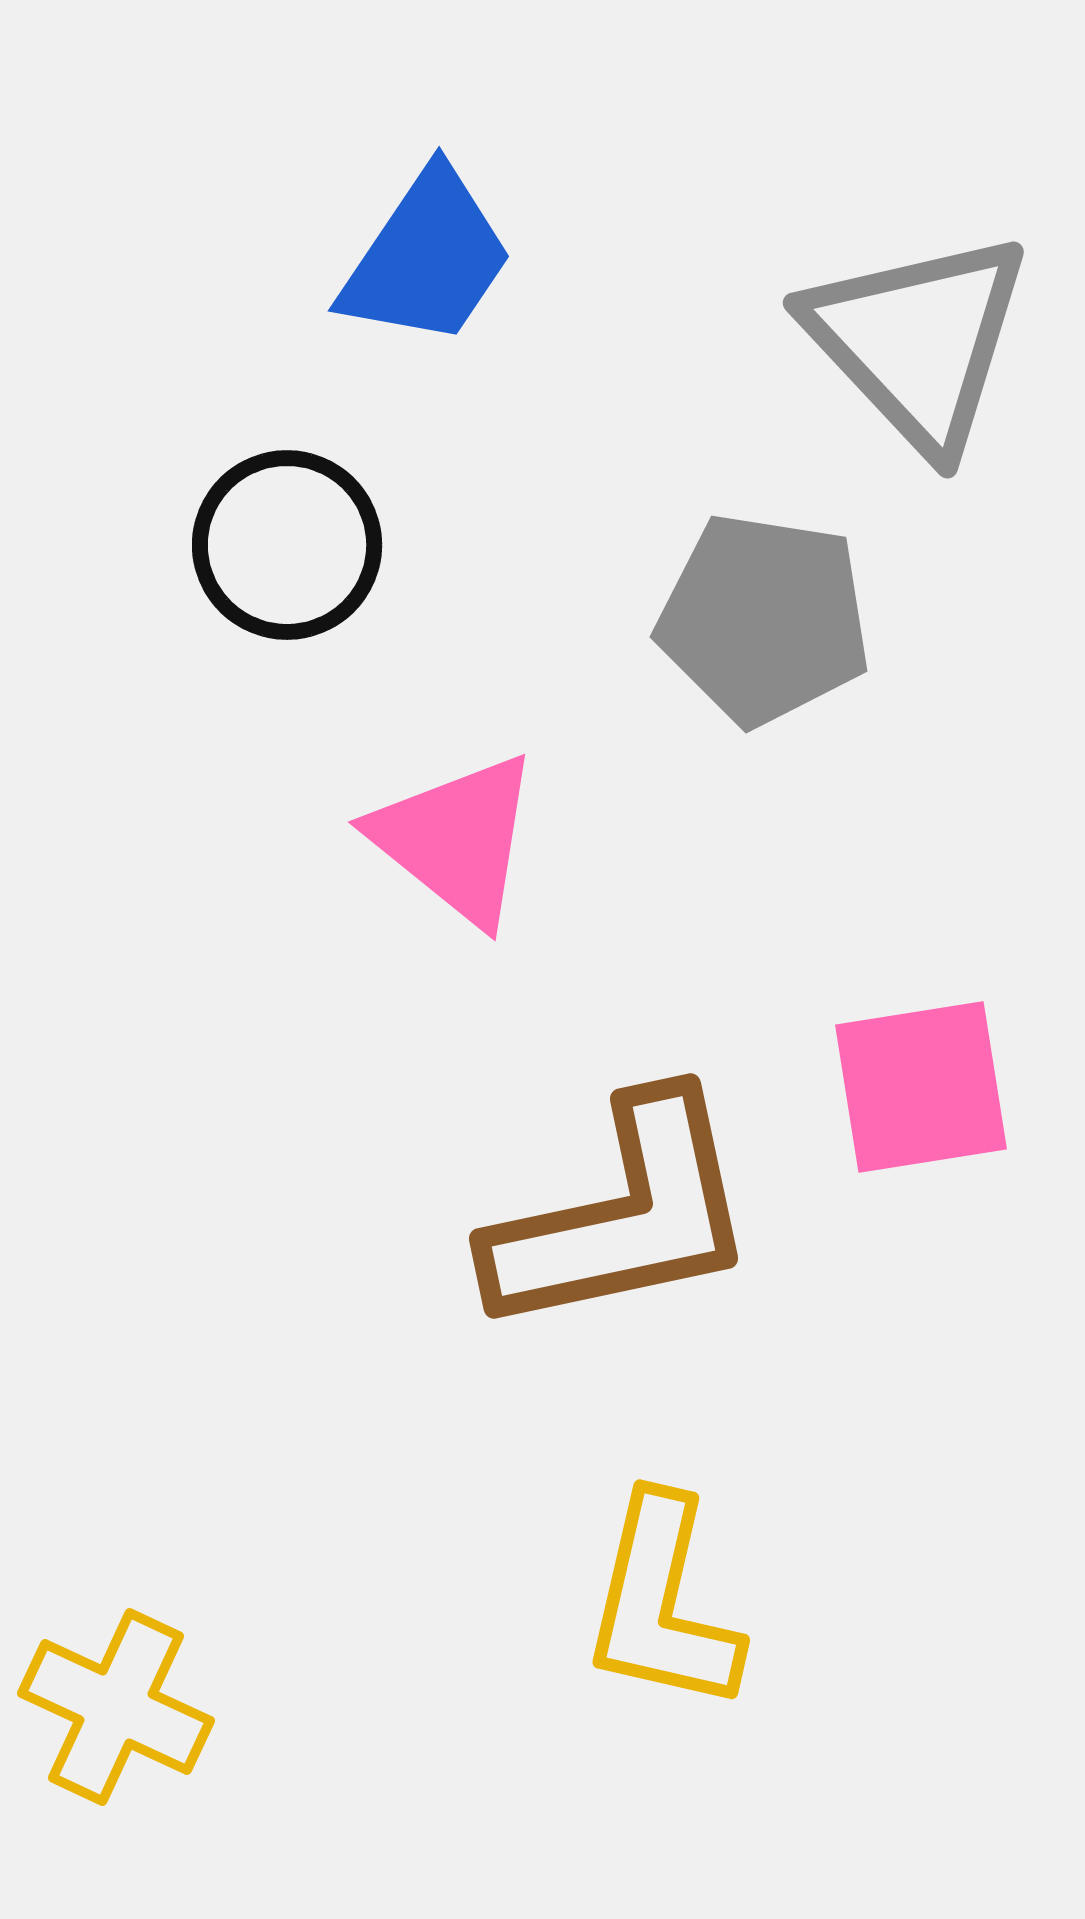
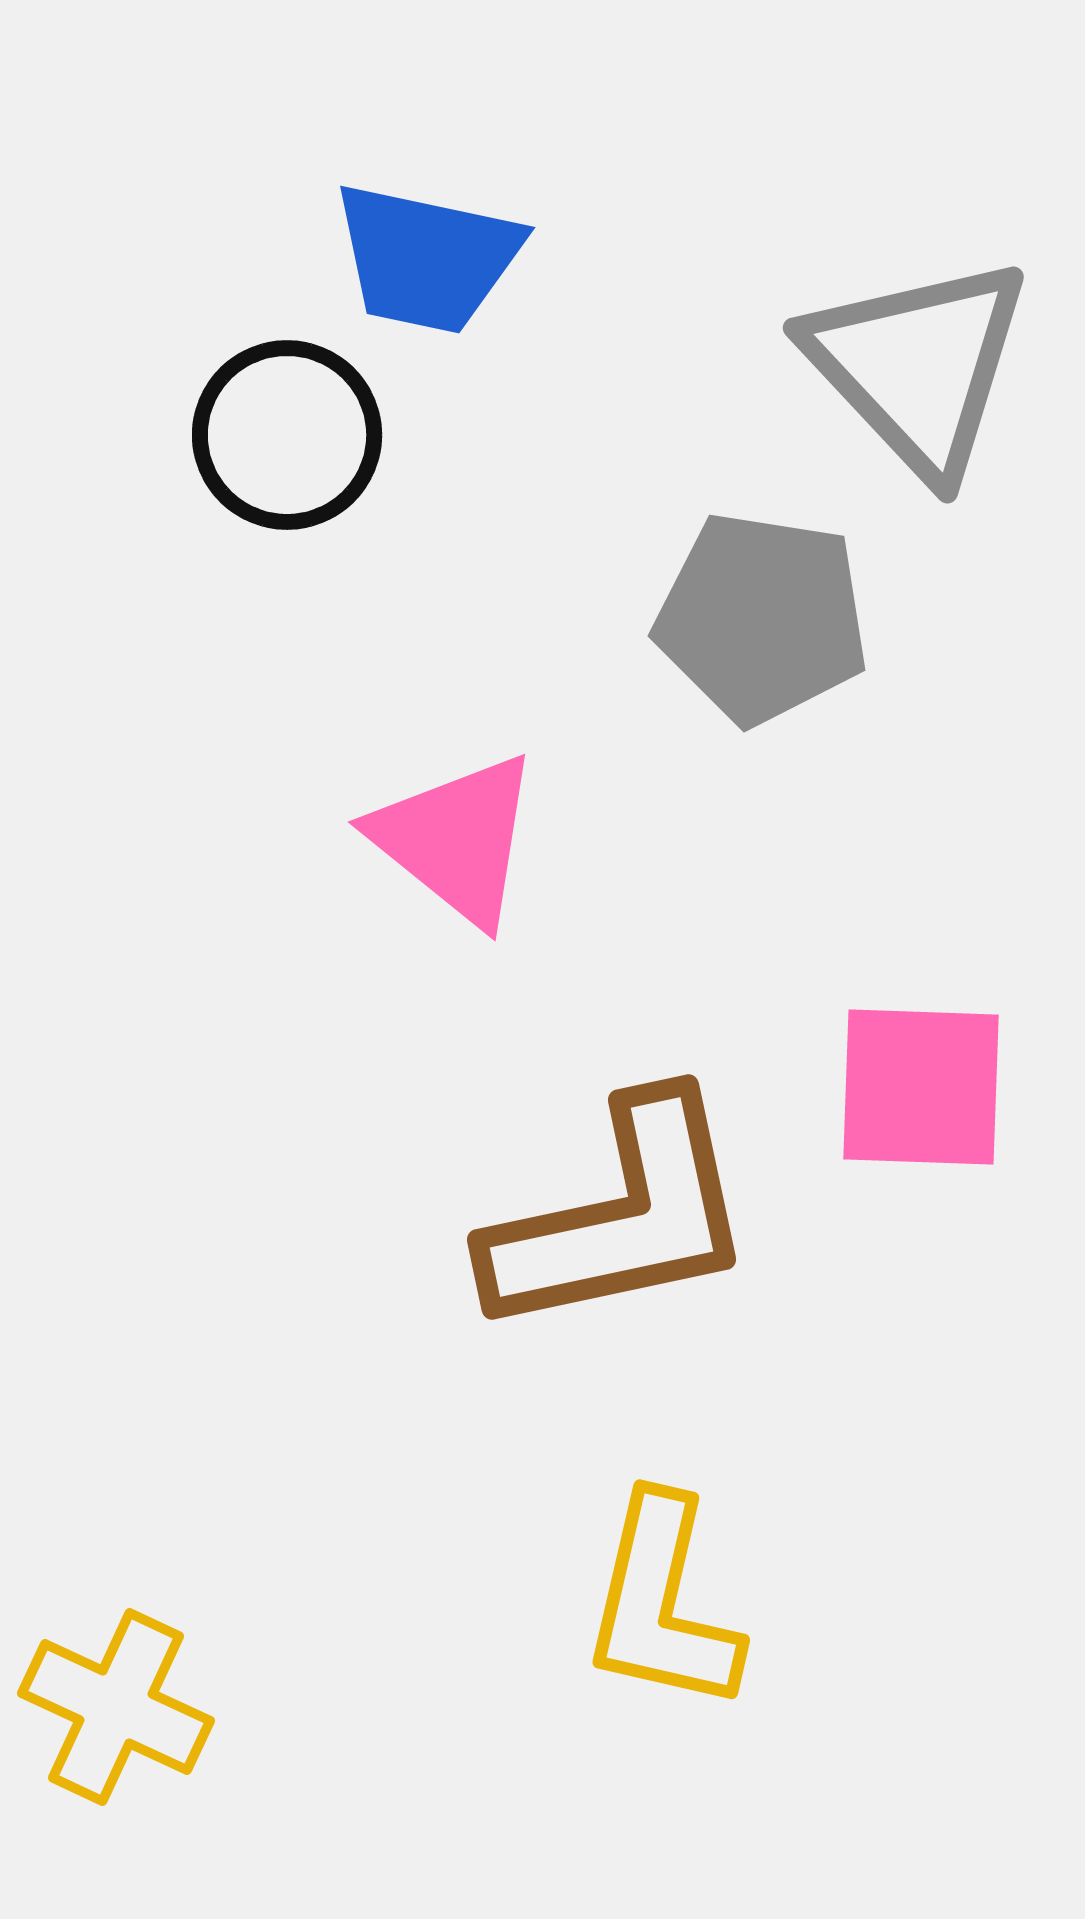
blue trapezoid: rotated 68 degrees clockwise
gray triangle: moved 25 px down
black circle: moved 110 px up
gray pentagon: moved 2 px left, 1 px up
pink square: rotated 11 degrees clockwise
brown L-shape: moved 2 px left, 1 px down
